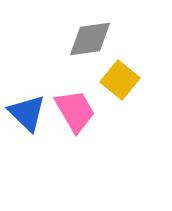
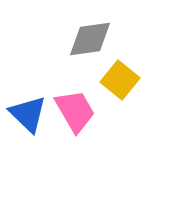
blue triangle: moved 1 px right, 1 px down
